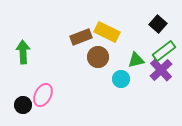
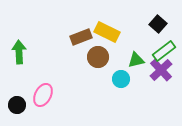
green arrow: moved 4 px left
black circle: moved 6 px left
